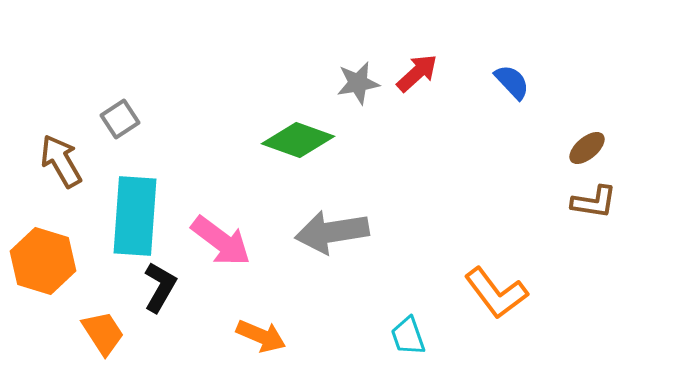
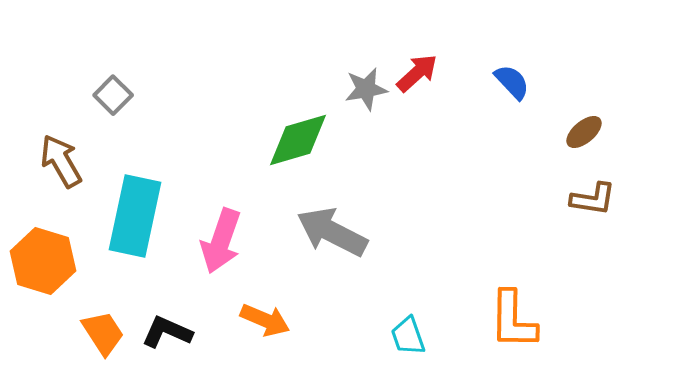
gray star: moved 8 px right, 6 px down
gray square: moved 7 px left, 24 px up; rotated 12 degrees counterclockwise
green diamond: rotated 36 degrees counterclockwise
brown ellipse: moved 3 px left, 16 px up
brown L-shape: moved 1 px left, 3 px up
cyan rectangle: rotated 8 degrees clockwise
gray arrow: rotated 36 degrees clockwise
pink arrow: rotated 72 degrees clockwise
black L-shape: moved 7 px right, 45 px down; rotated 96 degrees counterclockwise
orange L-shape: moved 17 px right, 27 px down; rotated 38 degrees clockwise
orange arrow: moved 4 px right, 16 px up
